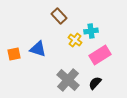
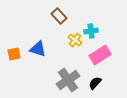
gray cross: rotated 15 degrees clockwise
